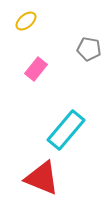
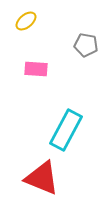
gray pentagon: moved 3 px left, 4 px up
pink rectangle: rotated 55 degrees clockwise
cyan rectangle: rotated 12 degrees counterclockwise
